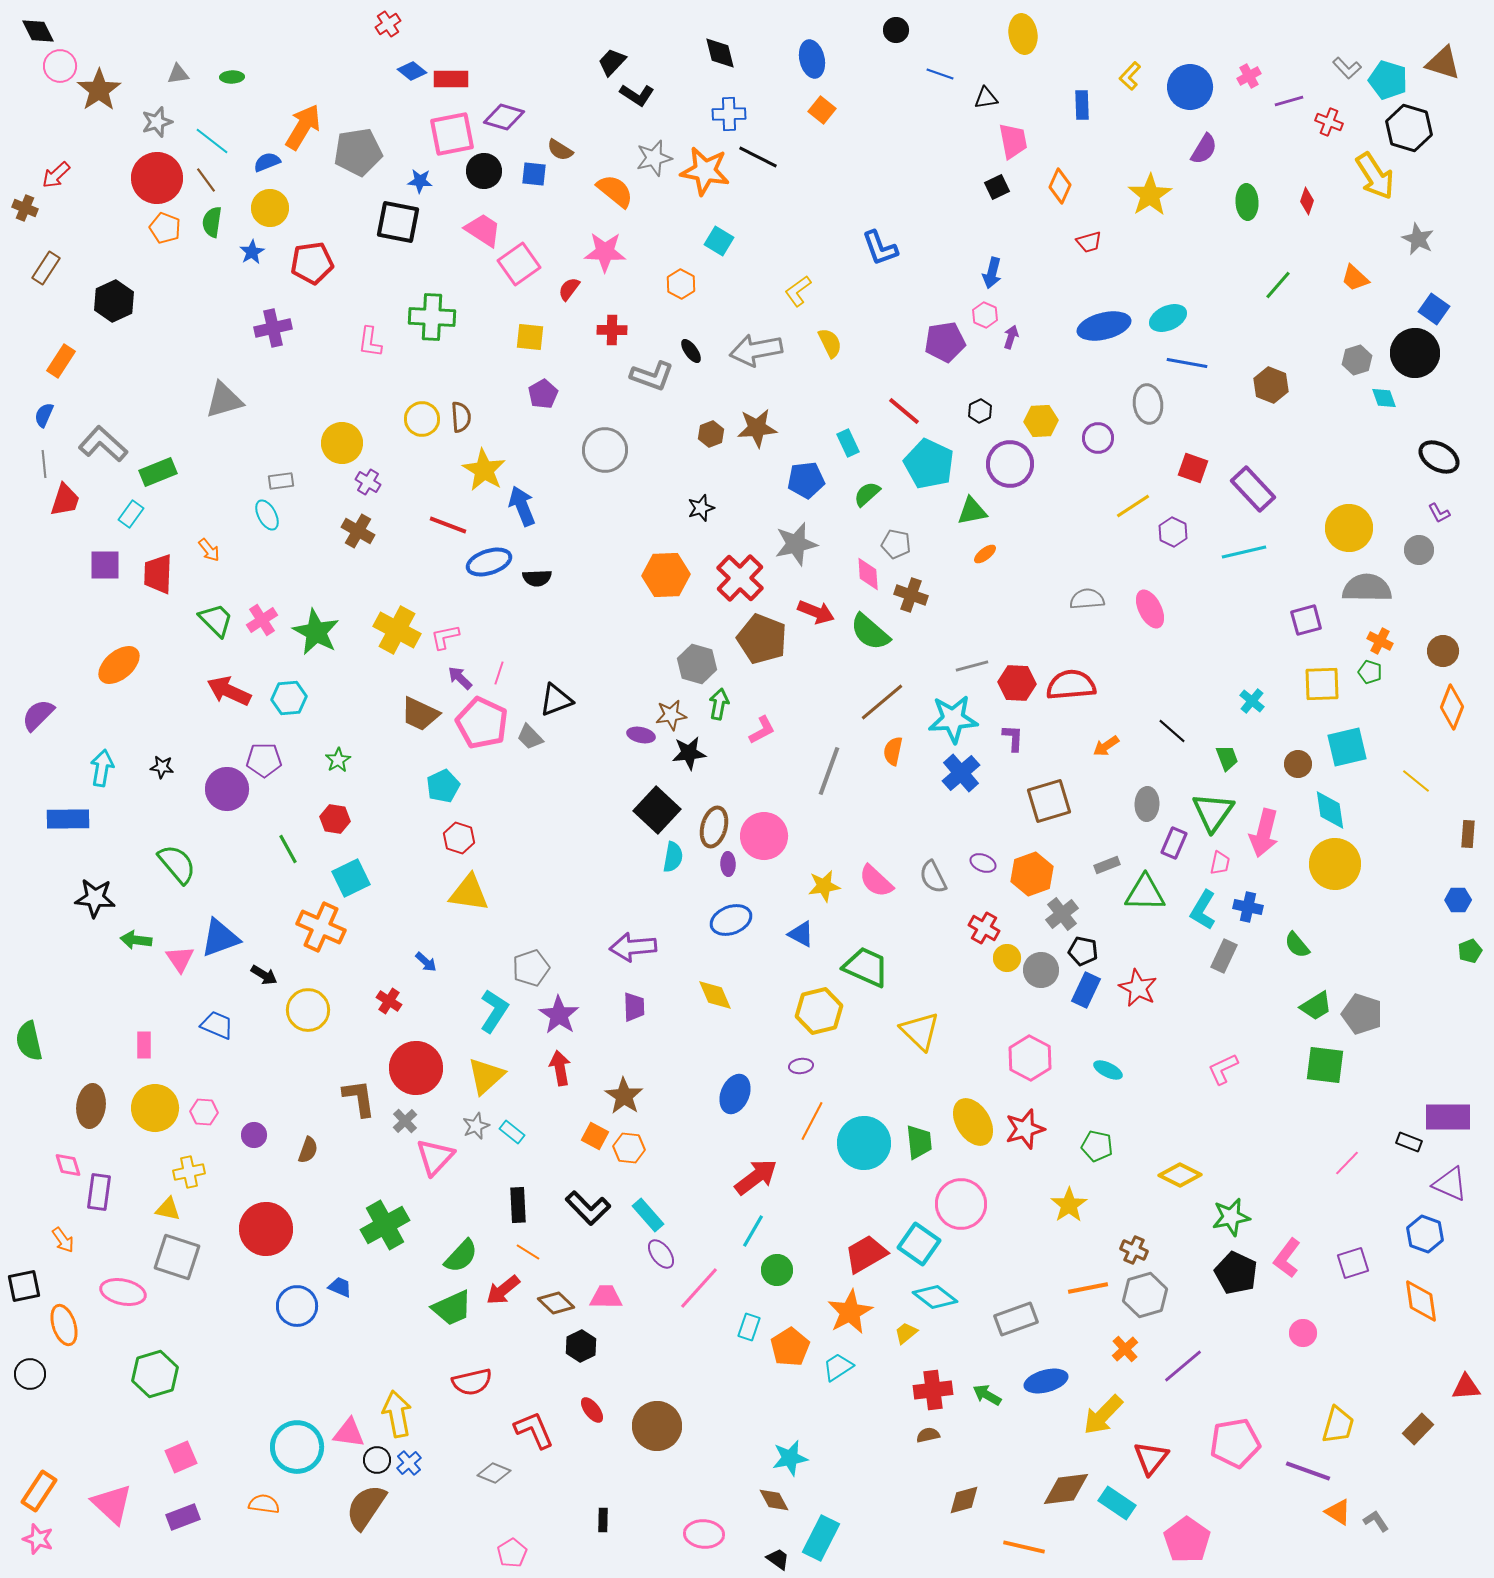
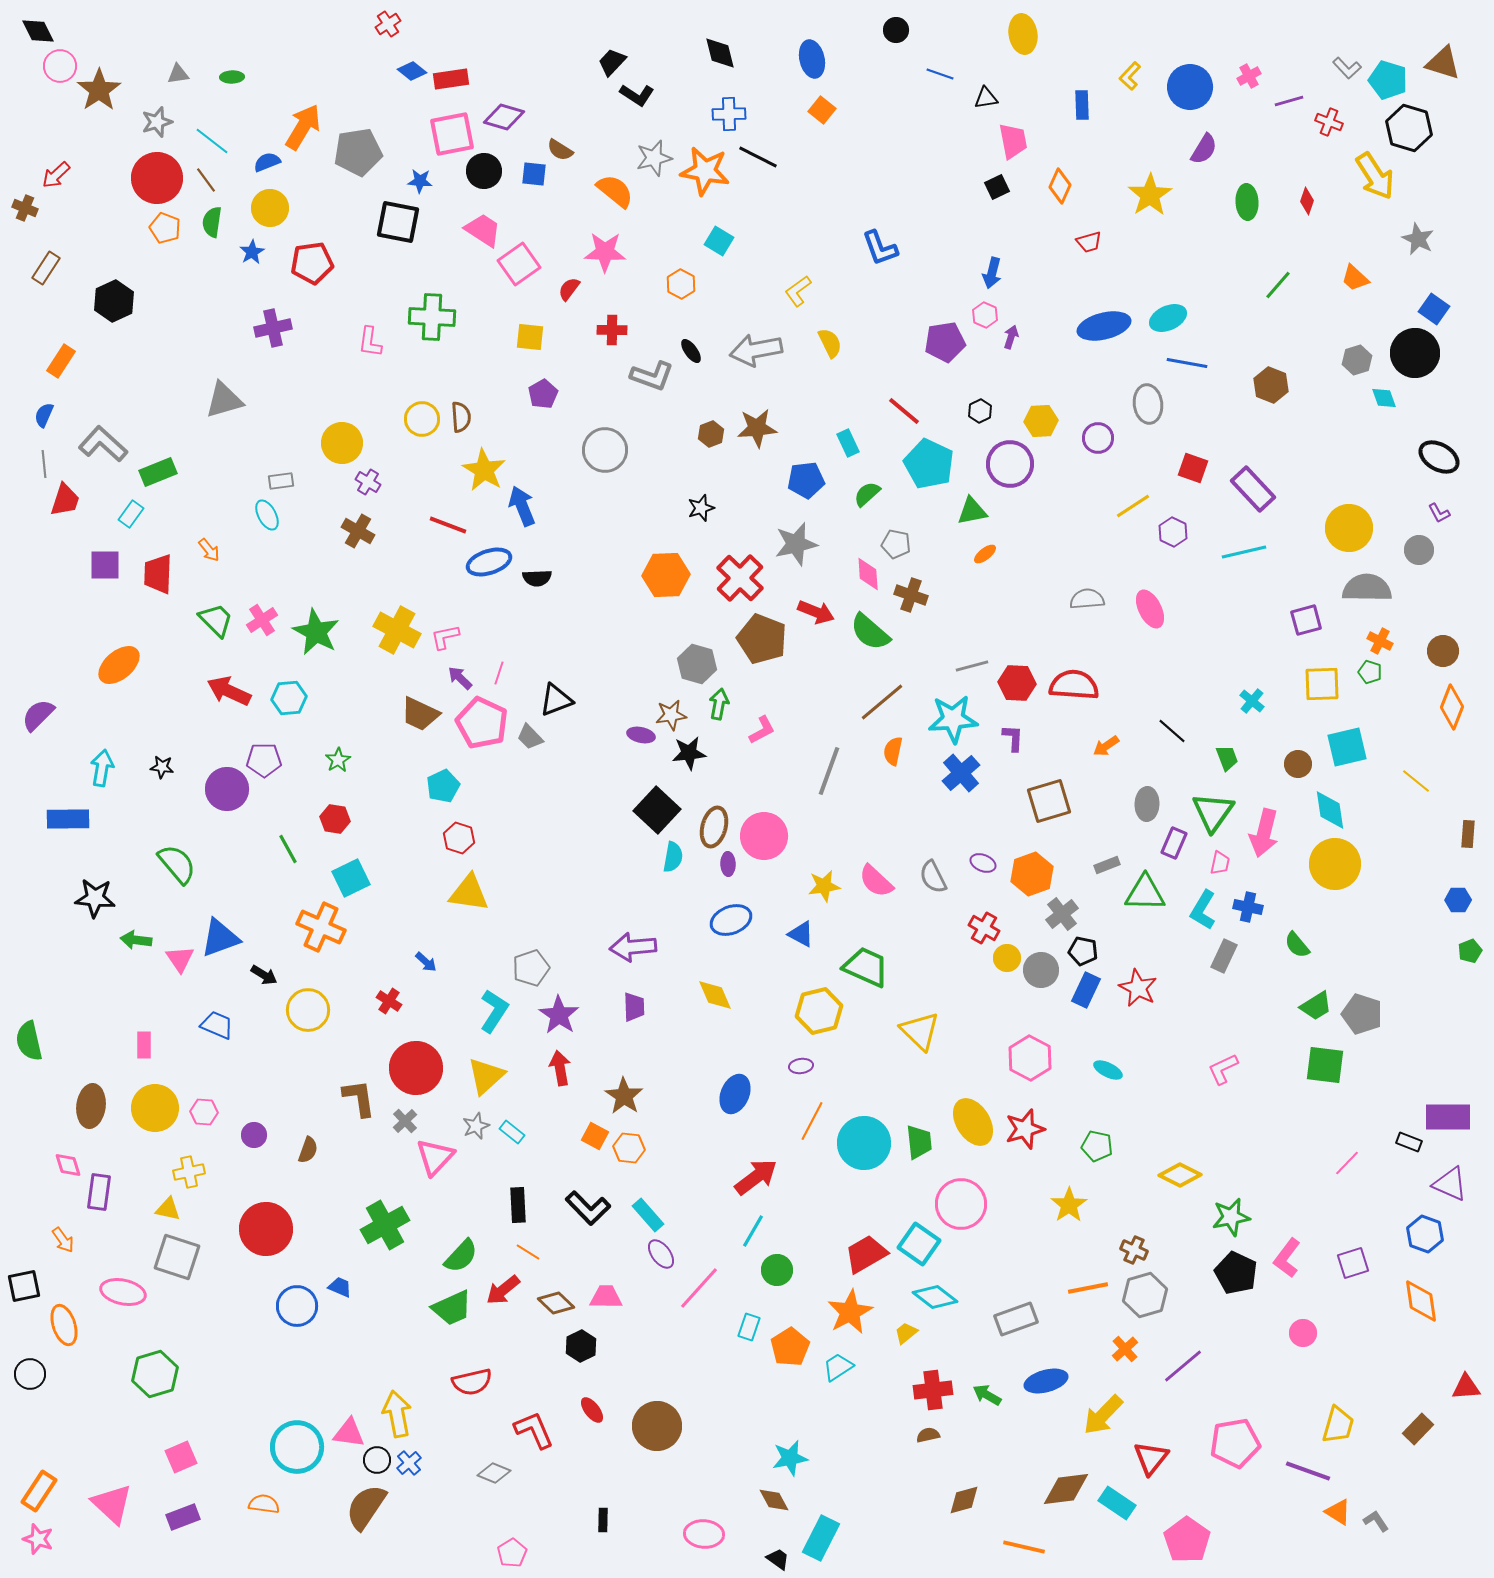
red rectangle at (451, 79): rotated 8 degrees counterclockwise
red semicircle at (1071, 685): moved 3 px right; rotated 9 degrees clockwise
